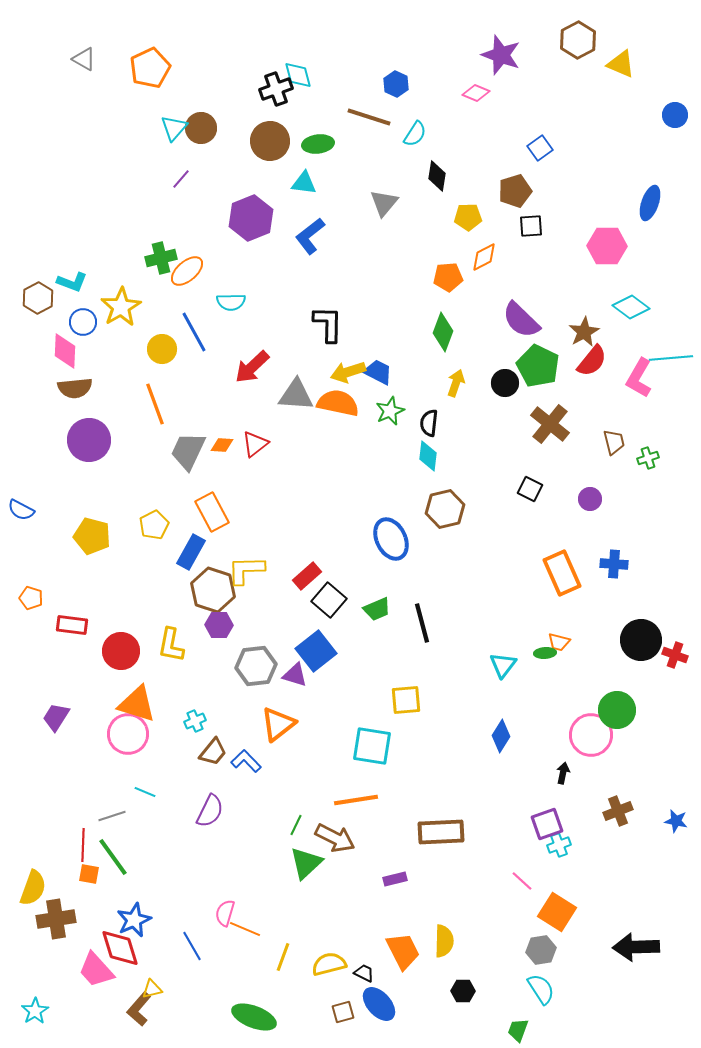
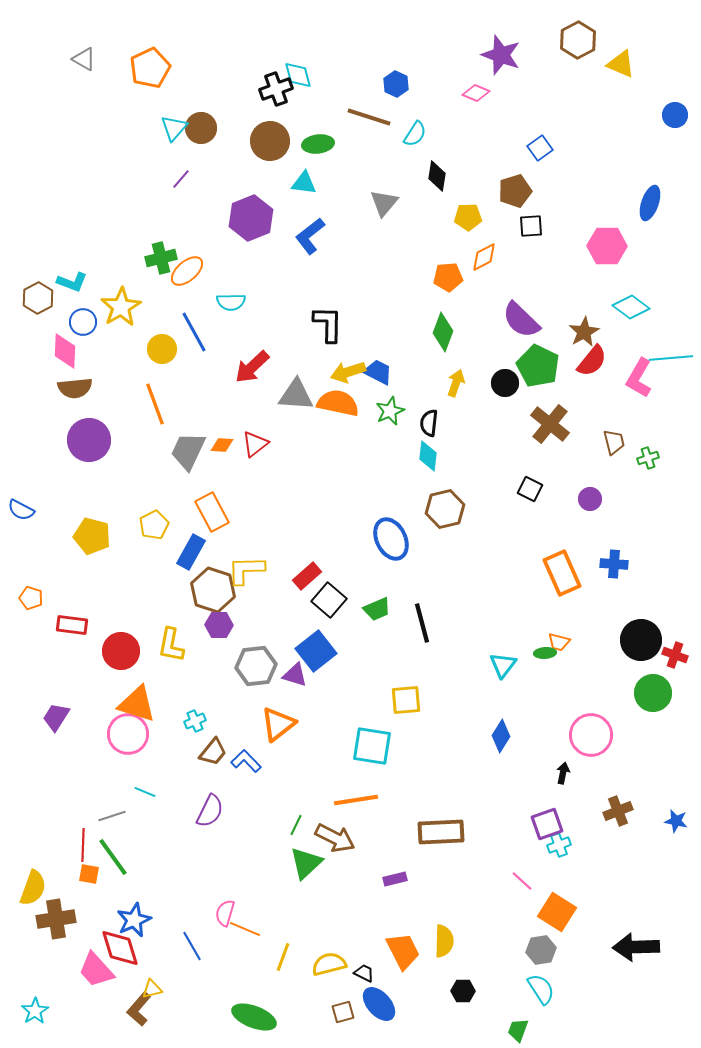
green circle at (617, 710): moved 36 px right, 17 px up
